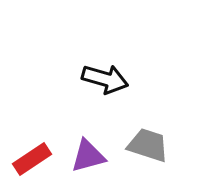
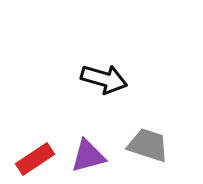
black arrow: moved 1 px left
red rectangle: moved 3 px right
